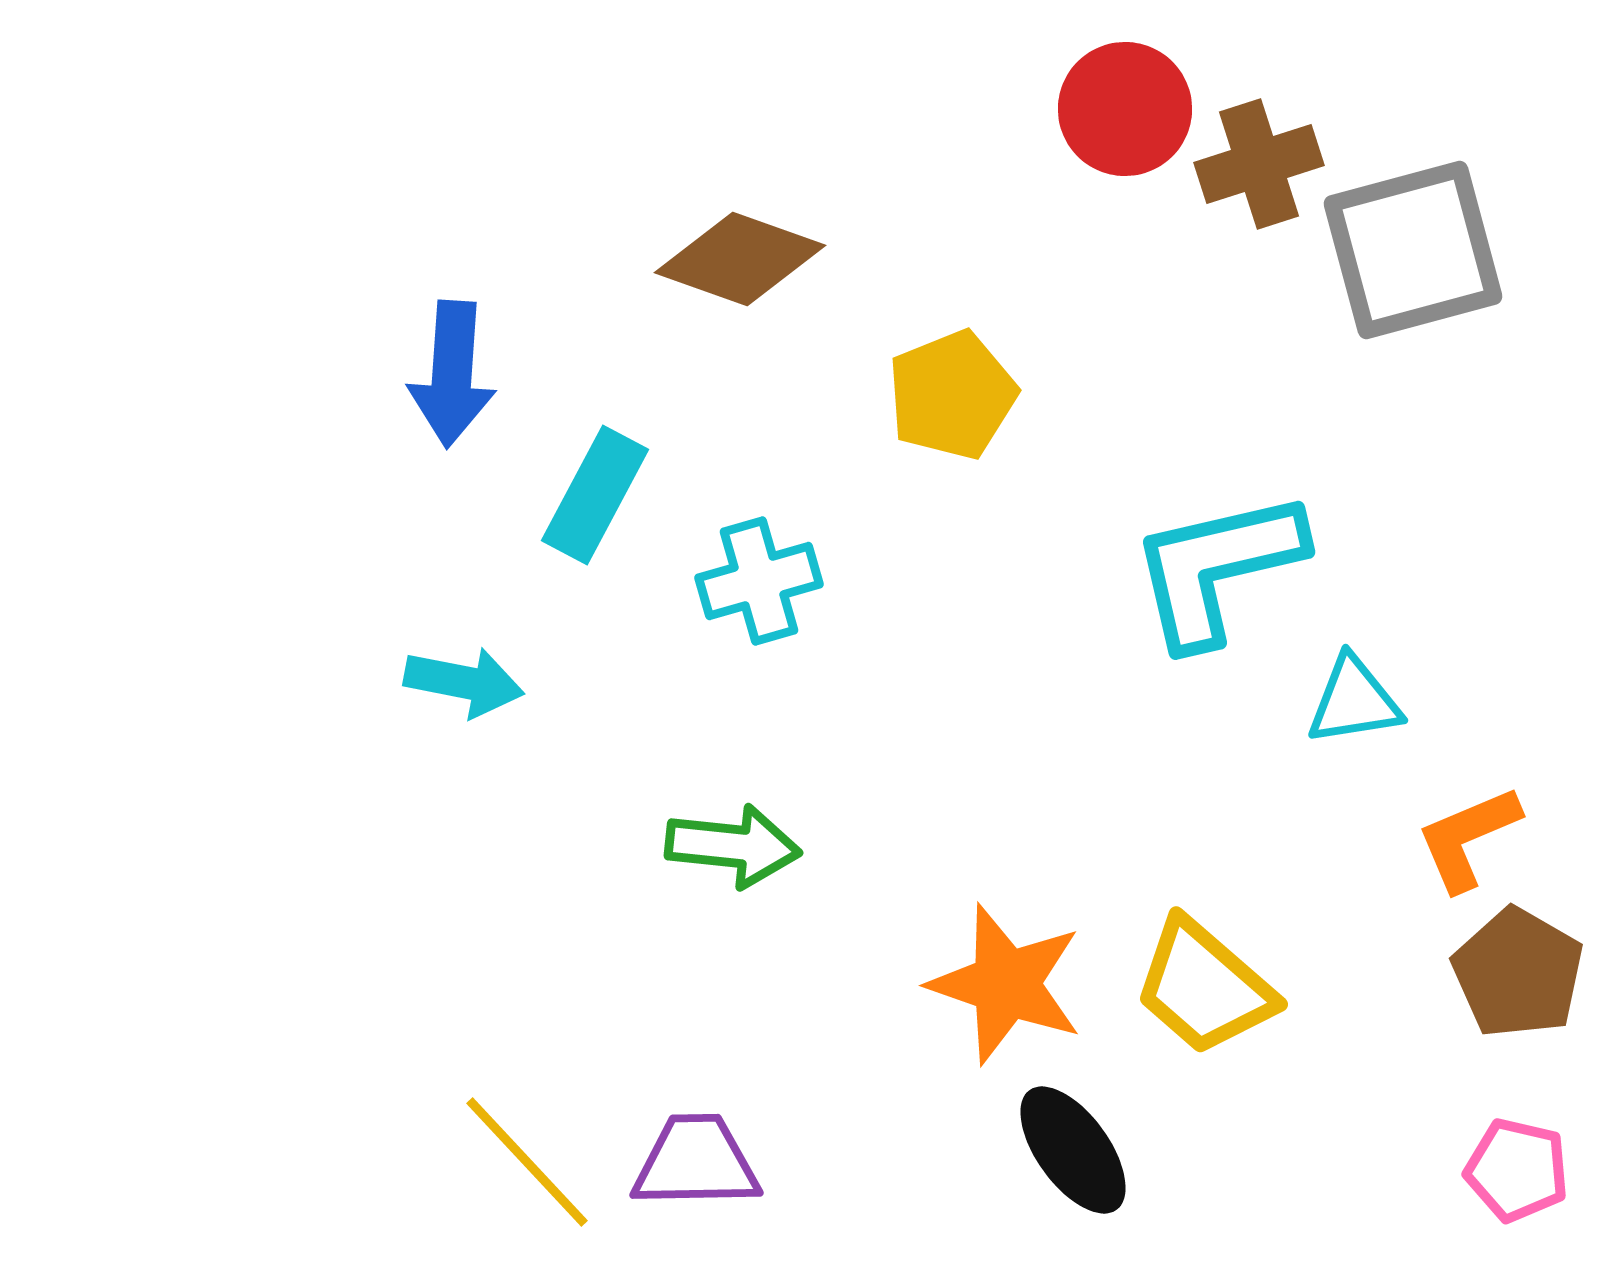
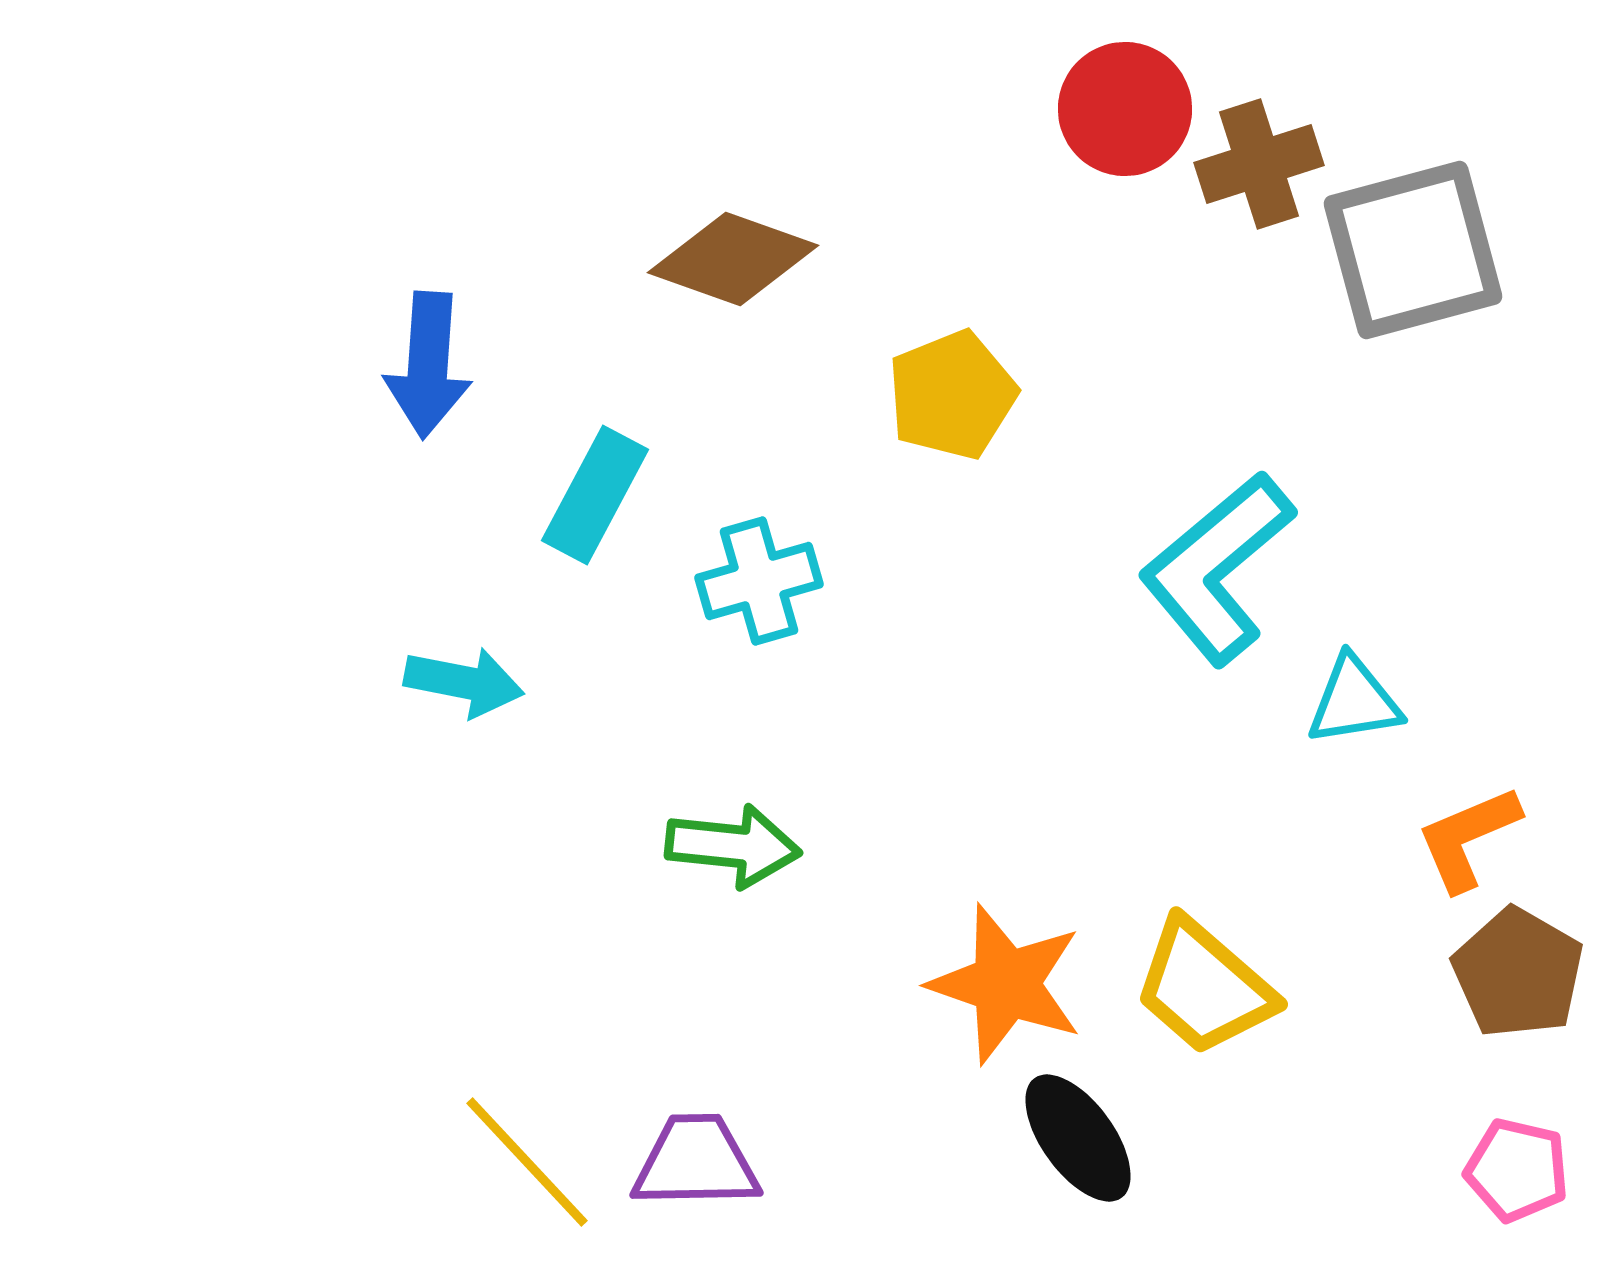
brown diamond: moved 7 px left
blue arrow: moved 24 px left, 9 px up
cyan L-shape: rotated 27 degrees counterclockwise
black ellipse: moved 5 px right, 12 px up
